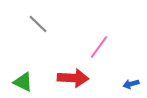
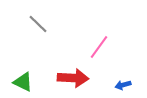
blue arrow: moved 8 px left, 1 px down
